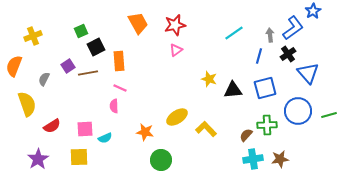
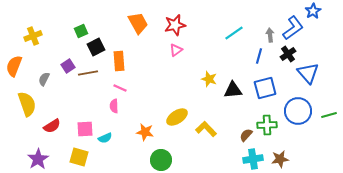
yellow square: rotated 18 degrees clockwise
